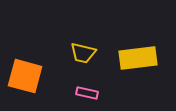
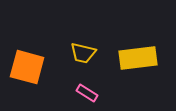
orange square: moved 2 px right, 9 px up
pink rectangle: rotated 20 degrees clockwise
